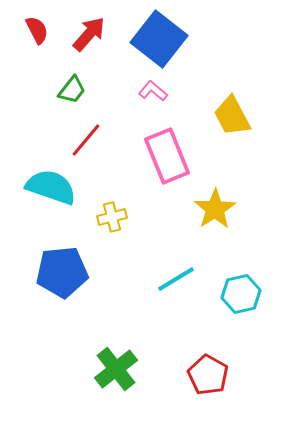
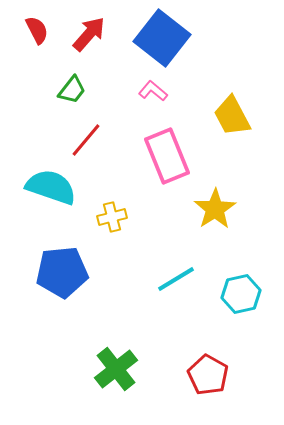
blue square: moved 3 px right, 1 px up
